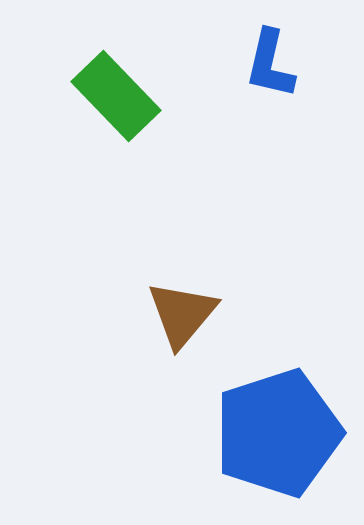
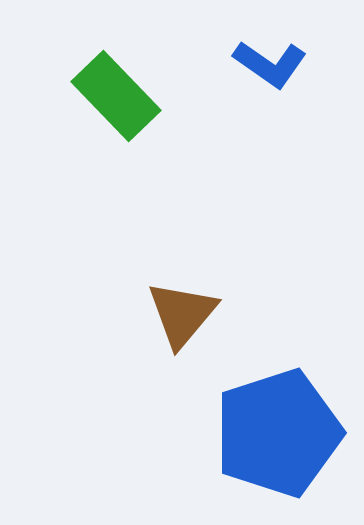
blue L-shape: rotated 68 degrees counterclockwise
